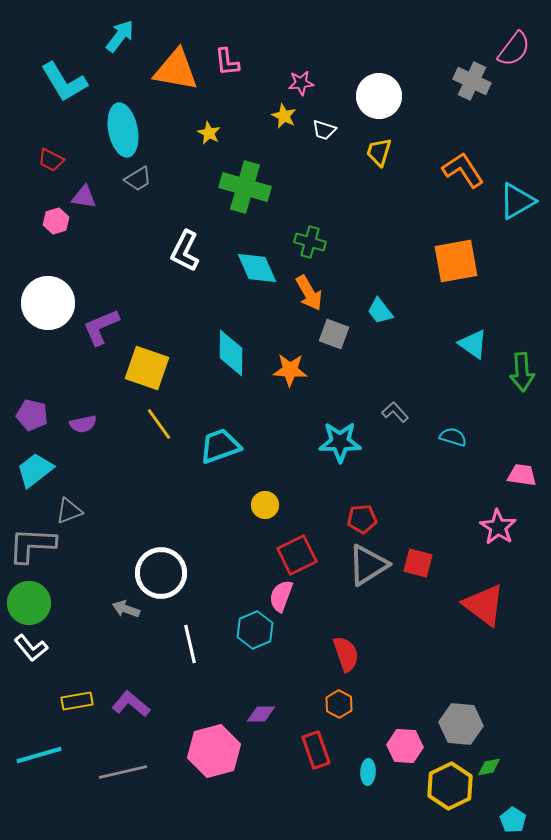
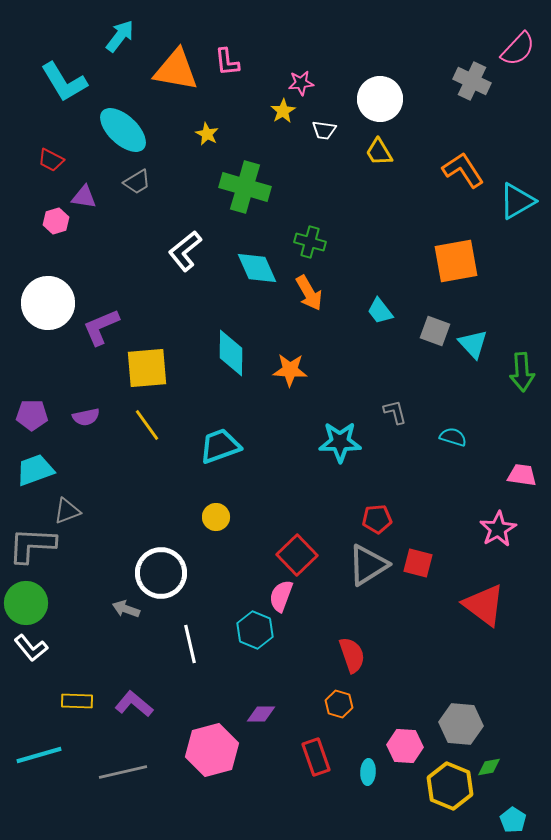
pink semicircle at (514, 49): moved 4 px right; rotated 6 degrees clockwise
white circle at (379, 96): moved 1 px right, 3 px down
yellow star at (284, 116): moved 1 px left, 5 px up; rotated 15 degrees clockwise
cyan ellipse at (123, 130): rotated 36 degrees counterclockwise
white trapezoid at (324, 130): rotated 10 degrees counterclockwise
yellow star at (209, 133): moved 2 px left, 1 px down
yellow trapezoid at (379, 152): rotated 48 degrees counterclockwise
gray trapezoid at (138, 179): moved 1 px left, 3 px down
white L-shape at (185, 251): rotated 24 degrees clockwise
gray square at (334, 334): moved 101 px right, 3 px up
cyan triangle at (473, 344): rotated 12 degrees clockwise
yellow square at (147, 368): rotated 24 degrees counterclockwise
gray L-shape at (395, 412): rotated 28 degrees clockwise
purple pentagon at (32, 415): rotated 12 degrees counterclockwise
purple semicircle at (83, 424): moved 3 px right, 7 px up
yellow line at (159, 424): moved 12 px left, 1 px down
cyan trapezoid at (35, 470): rotated 18 degrees clockwise
yellow circle at (265, 505): moved 49 px left, 12 px down
gray triangle at (69, 511): moved 2 px left
red pentagon at (362, 519): moved 15 px right
pink star at (498, 527): moved 2 px down; rotated 9 degrees clockwise
red square at (297, 555): rotated 18 degrees counterclockwise
green circle at (29, 603): moved 3 px left
cyan hexagon at (255, 630): rotated 15 degrees counterclockwise
red semicircle at (346, 654): moved 6 px right, 1 px down
yellow rectangle at (77, 701): rotated 12 degrees clockwise
purple L-shape at (131, 704): moved 3 px right
orange hexagon at (339, 704): rotated 12 degrees counterclockwise
red rectangle at (316, 750): moved 7 px down
pink hexagon at (214, 751): moved 2 px left, 1 px up
yellow hexagon at (450, 786): rotated 12 degrees counterclockwise
